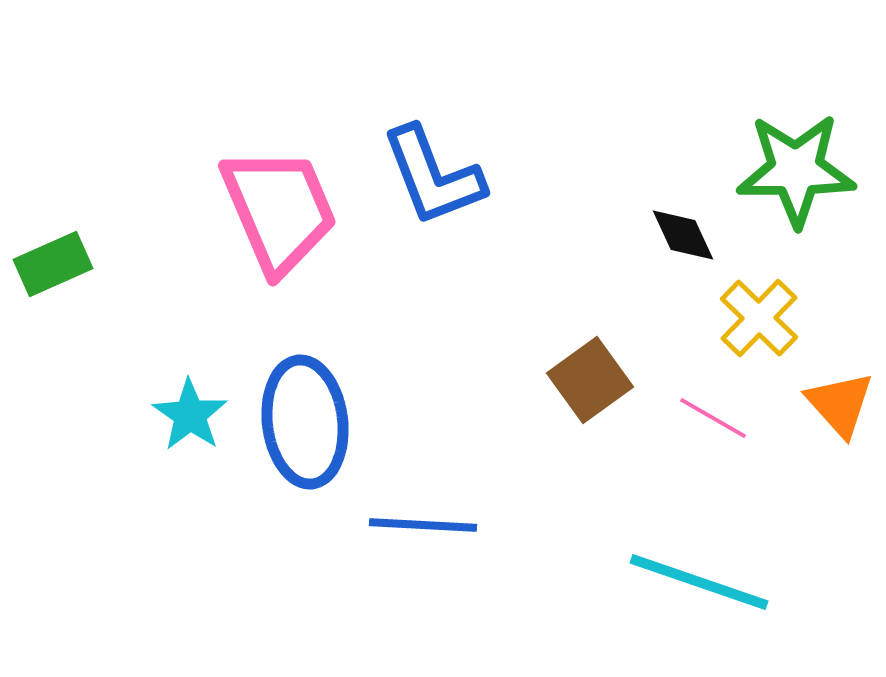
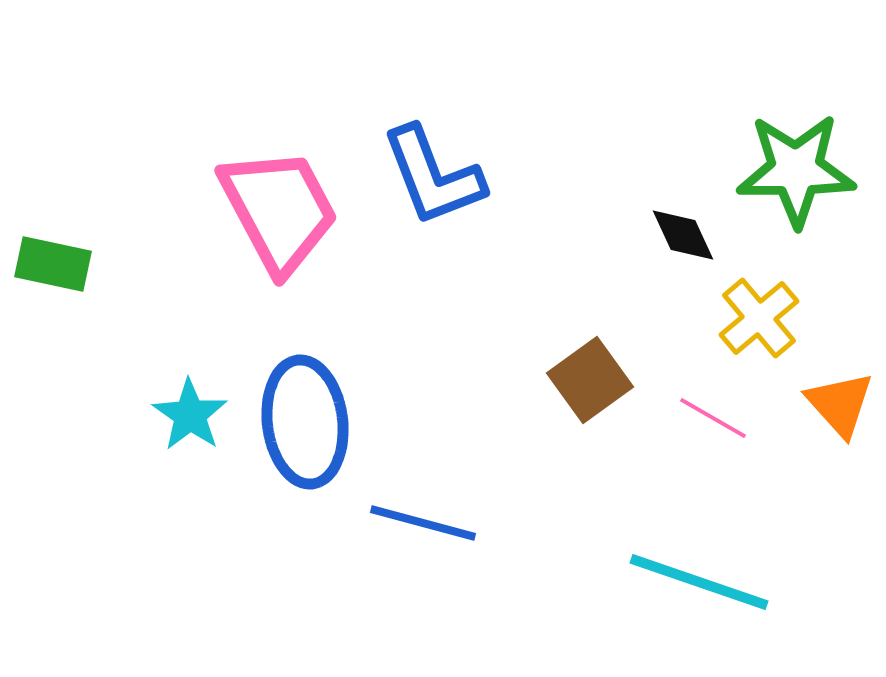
pink trapezoid: rotated 5 degrees counterclockwise
green rectangle: rotated 36 degrees clockwise
yellow cross: rotated 6 degrees clockwise
blue line: moved 2 px up; rotated 12 degrees clockwise
